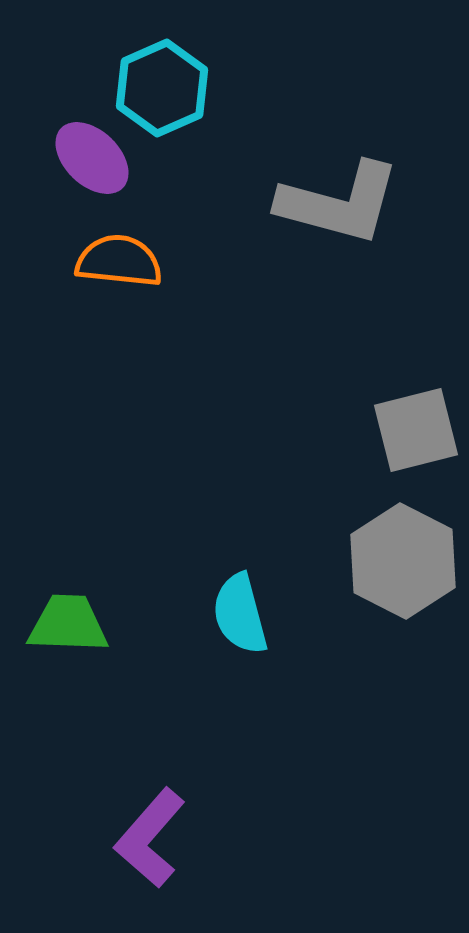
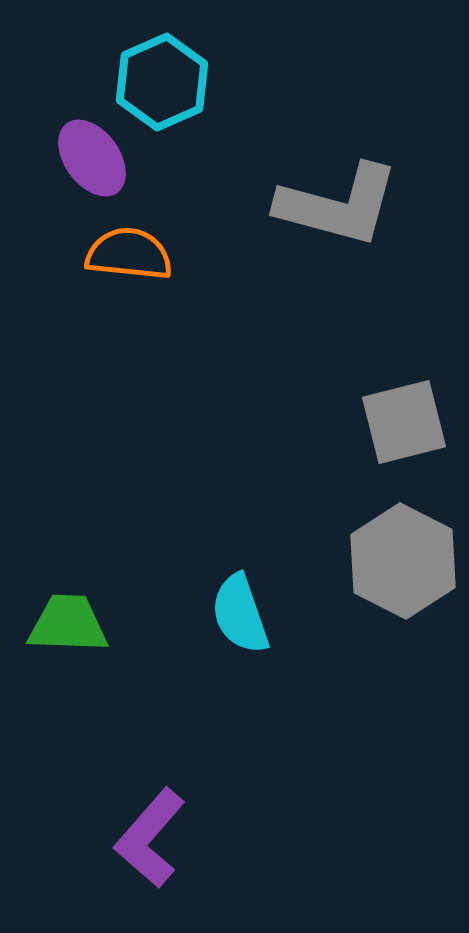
cyan hexagon: moved 6 px up
purple ellipse: rotated 10 degrees clockwise
gray L-shape: moved 1 px left, 2 px down
orange semicircle: moved 10 px right, 7 px up
gray square: moved 12 px left, 8 px up
cyan semicircle: rotated 4 degrees counterclockwise
